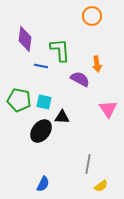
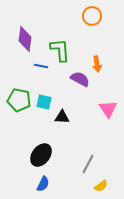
black ellipse: moved 24 px down
gray line: rotated 18 degrees clockwise
